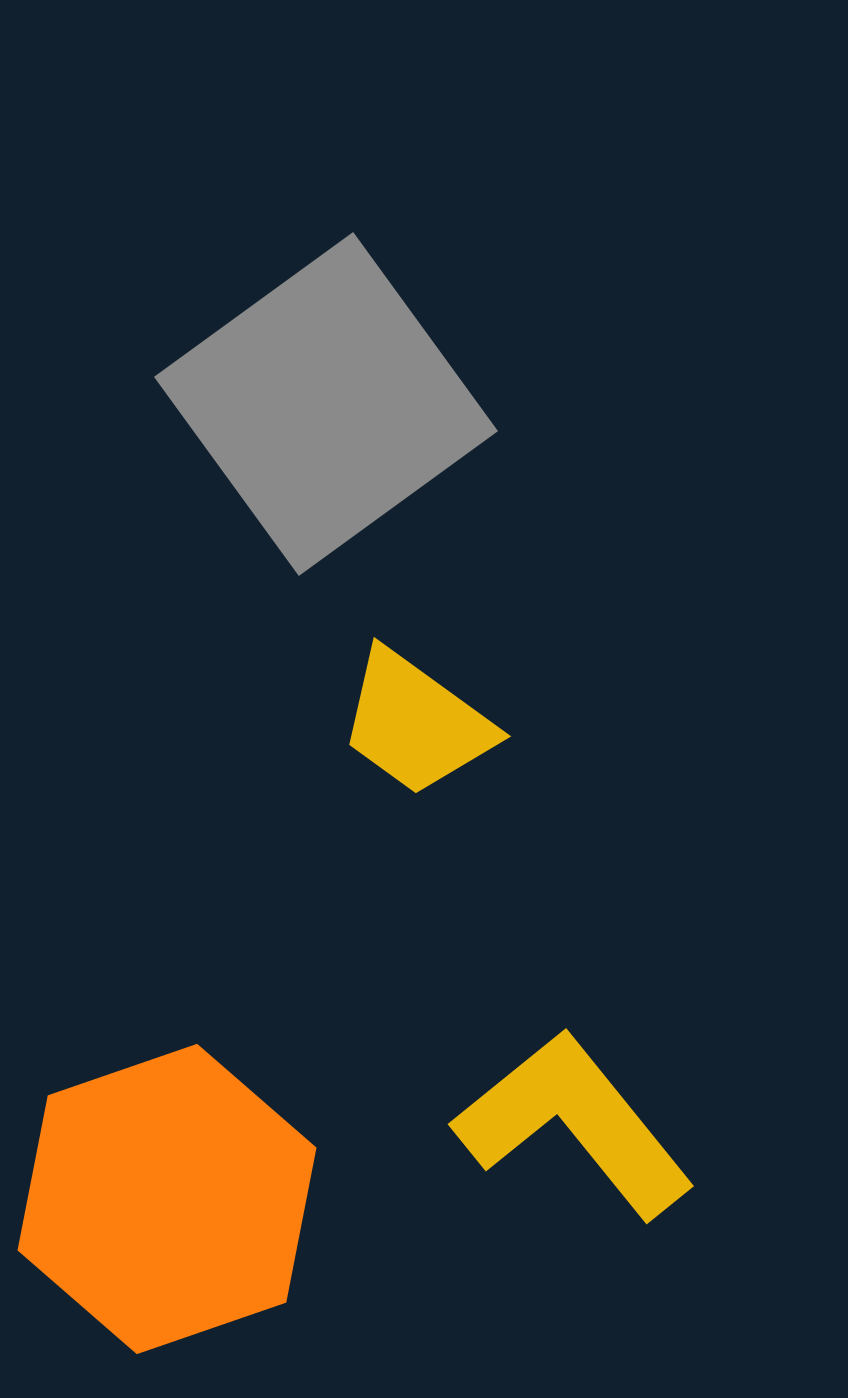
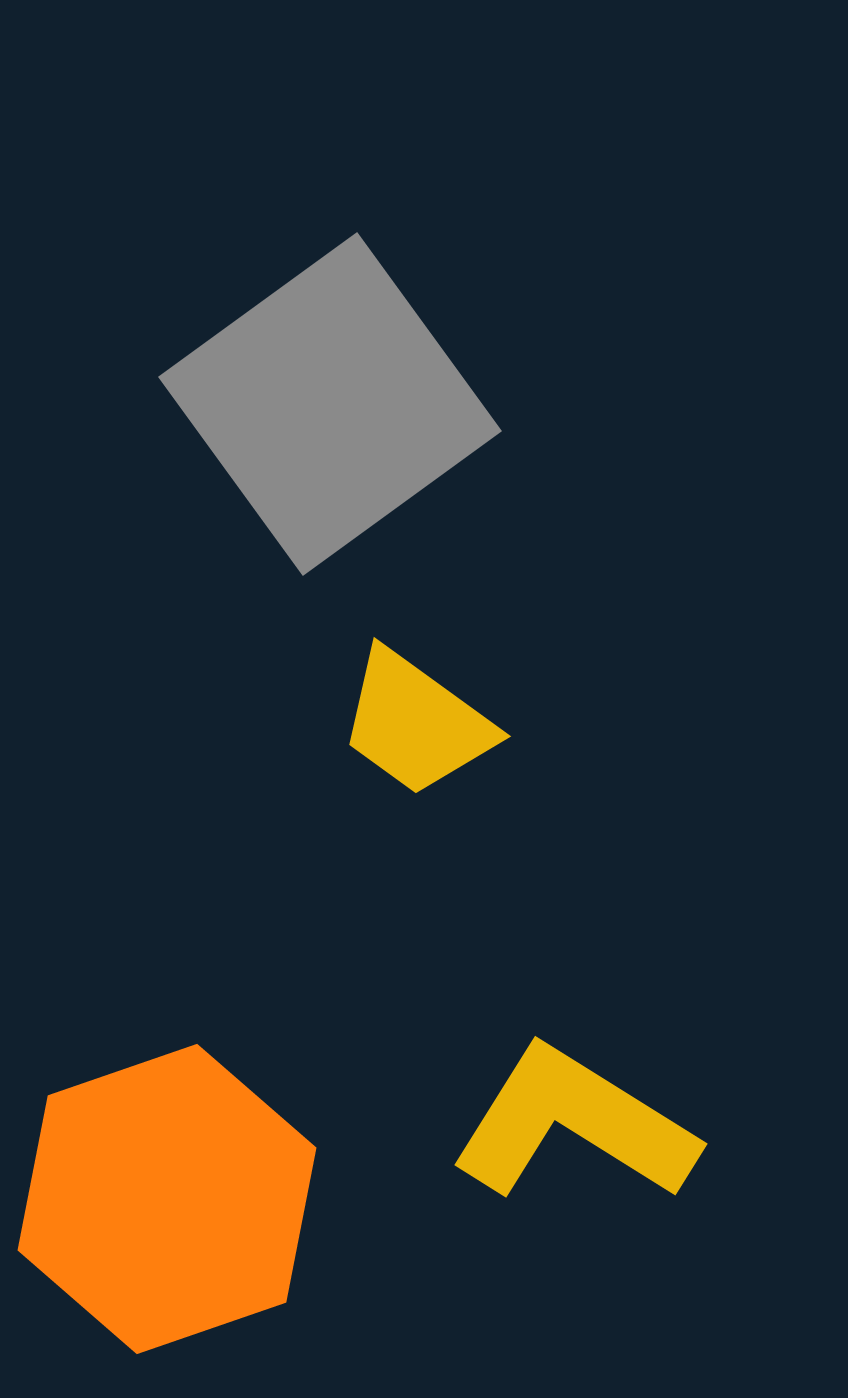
gray square: moved 4 px right
yellow L-shape: rotated 19 degrees counterclockwise
